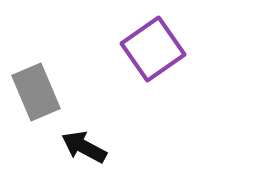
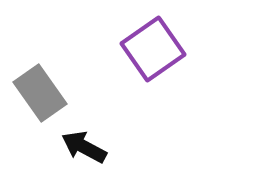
gray rectangle: moved 4 px right, 1 px down; rotated 12 degrees counterclockwise
